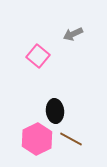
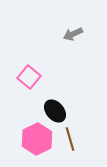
pink square: moved 9 px left, 21 px down
black ellipse: rotated 35 degrees counterclockwise
brown line: moved 1 px left; rotated 45 degrees clockwise
